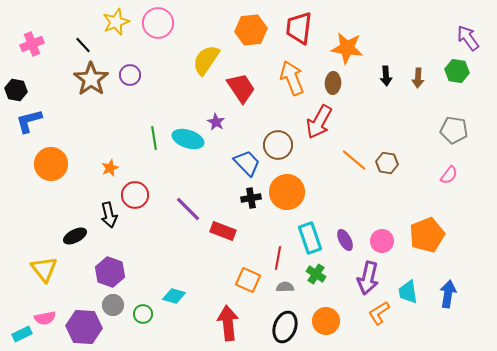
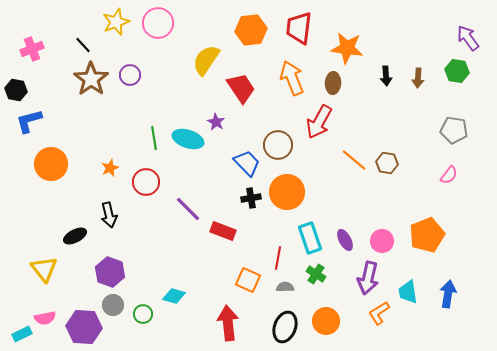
pink cross at (32, 44): moved 5 px down
red circle at (135, 195): moved 11 px right, 13 px up
